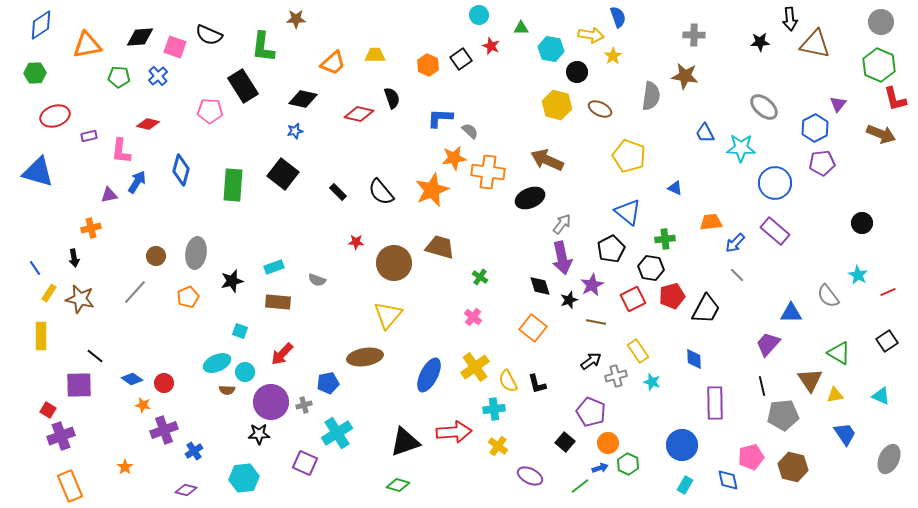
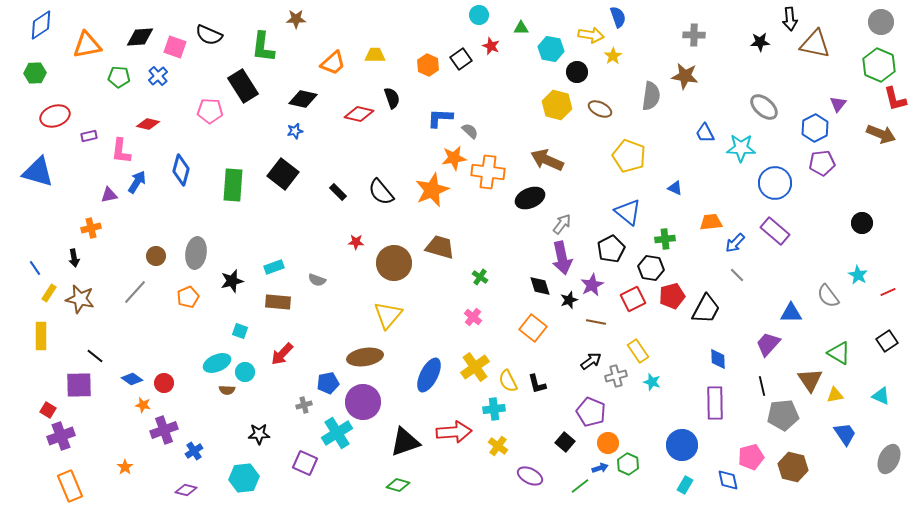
blue diamond at (694, 359): moved 24 px right
purple circle at (271, 402): moved 92 px right
